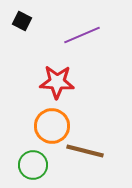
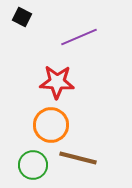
black square: moved 4 px up
purple line: moved 3 px left, 2 px down
orange circle: moved 1 px left, 1 px up
brown line: moved 7 px left, 7 px down
